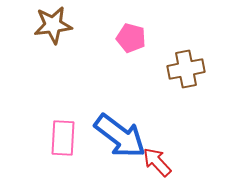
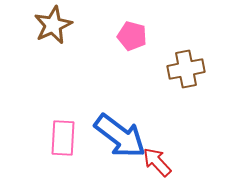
brown star: rotated 18 degrees counterclockwise
pink pentagon: moved 1 px right, 2 px up
